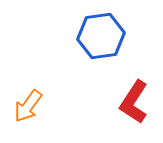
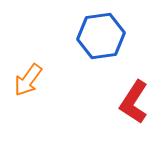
orange arrow: moved 26 px up
